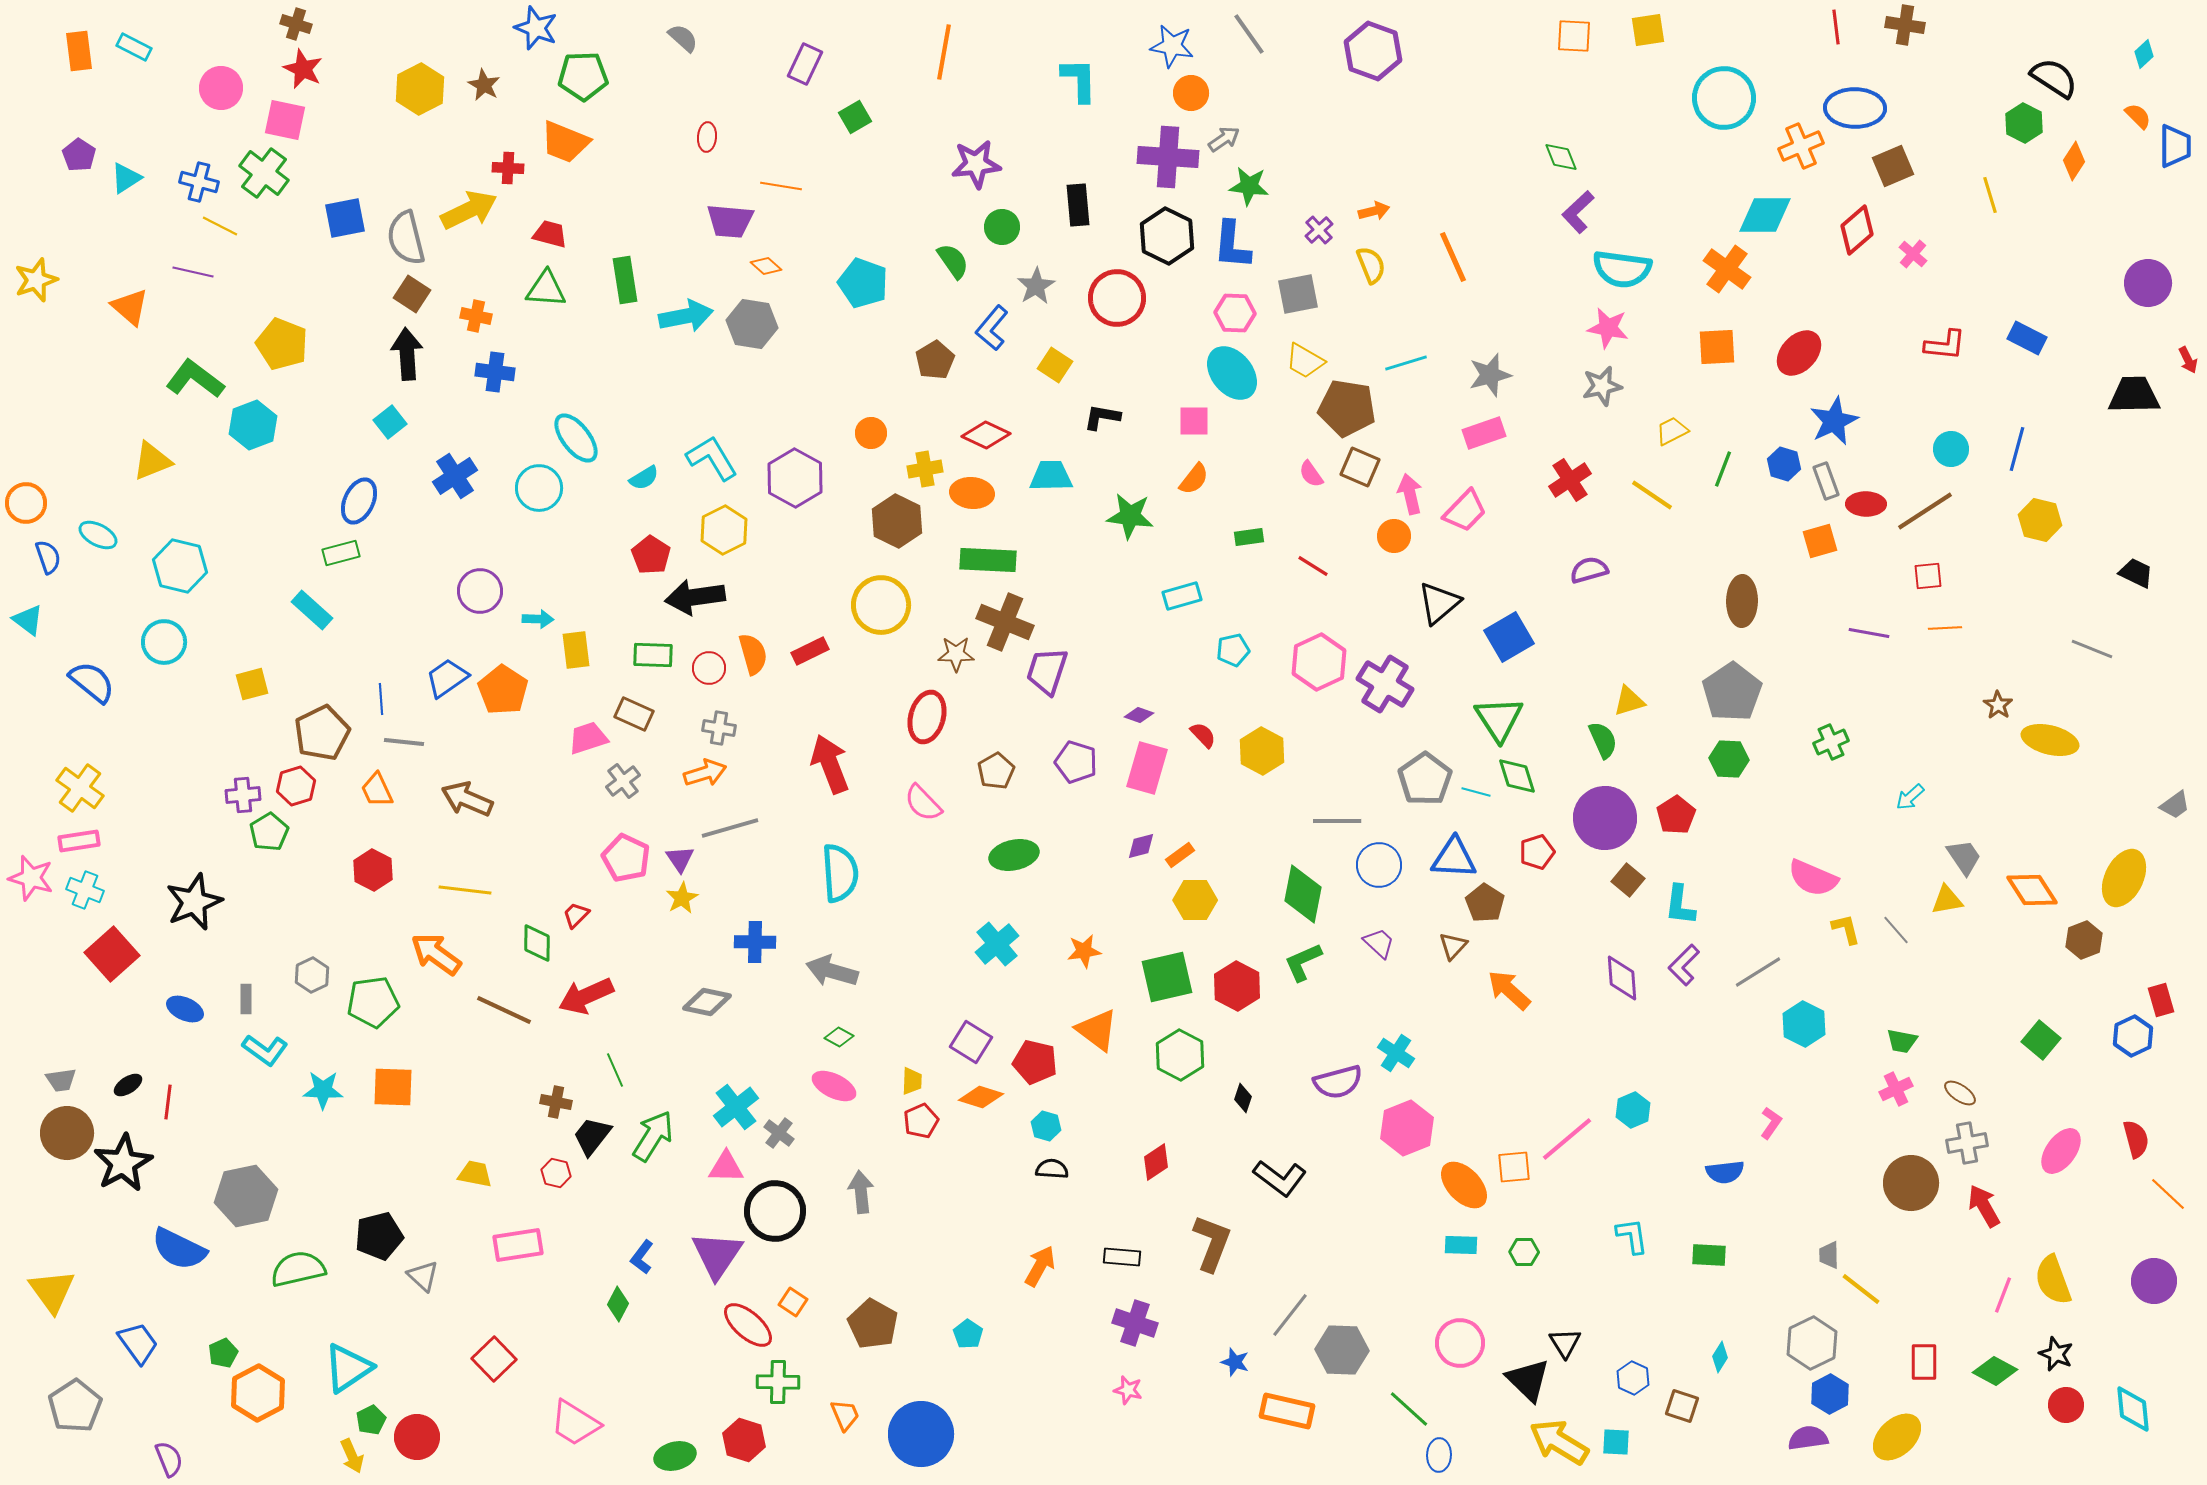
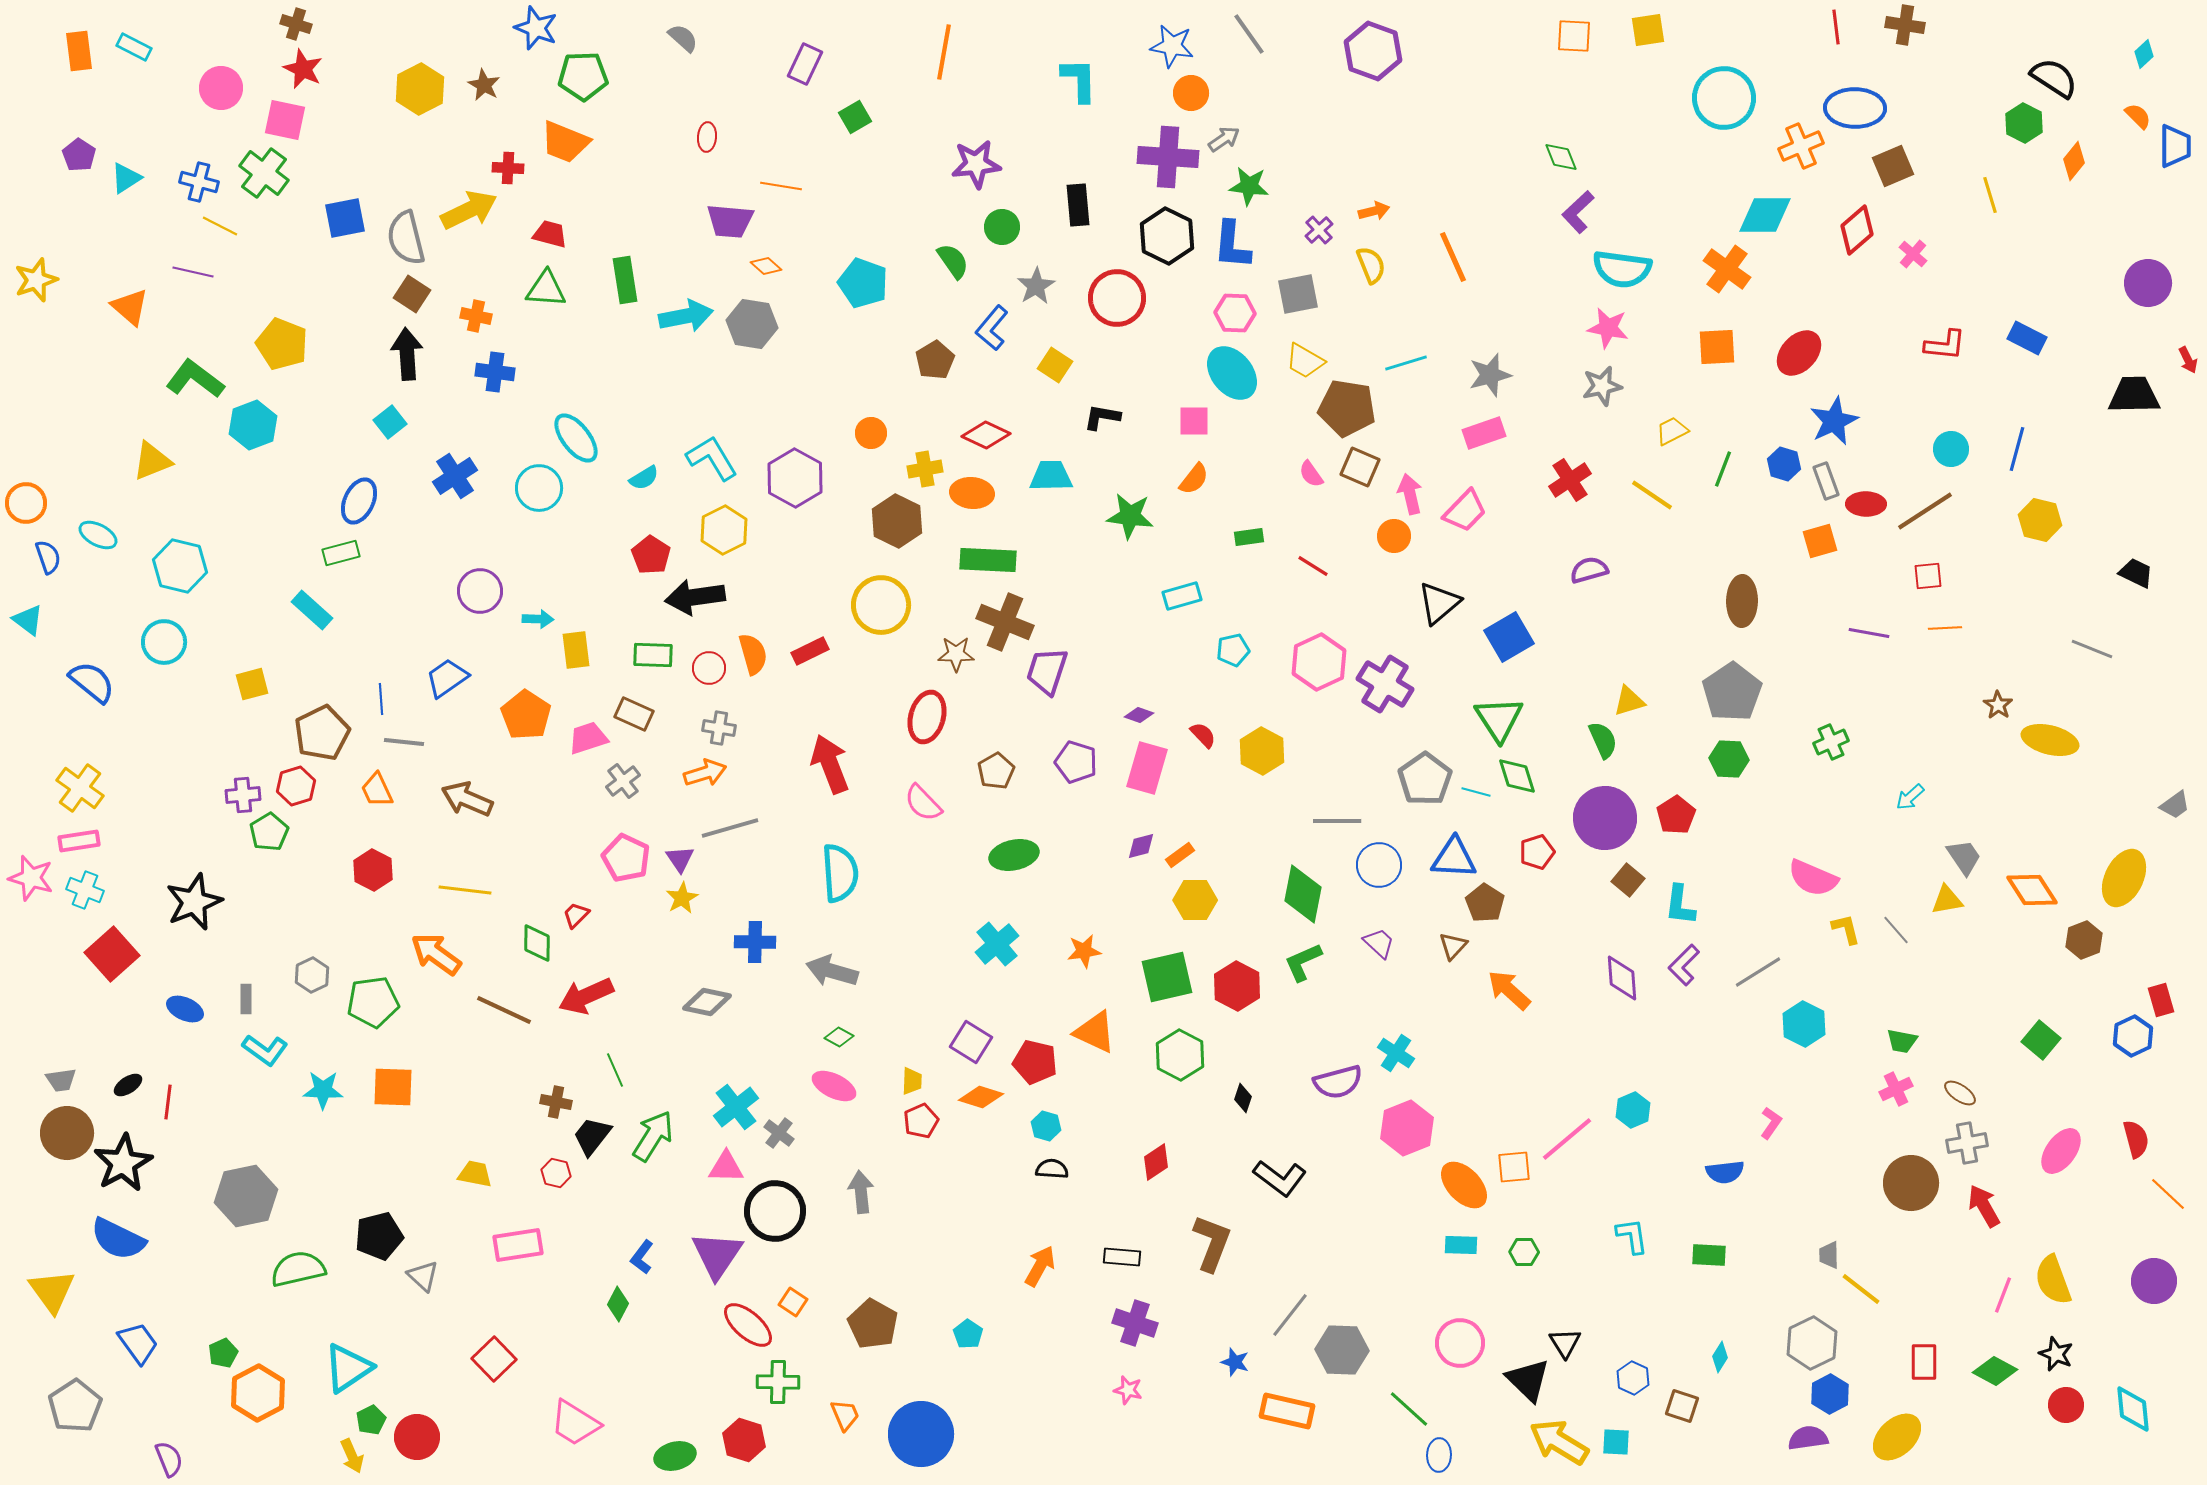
orange diamond at (2074, 161): rotated 6 degrees clockwise
orange pentagon at (503, 690): moved 23 px right, 25 px down
orange triangle at (1097, 1030): moved 2 px left, 2 px down; rotated 12 degrees counterclockwise
blue semicircle at (179, 1249): moved 61 px left, 10 px up
